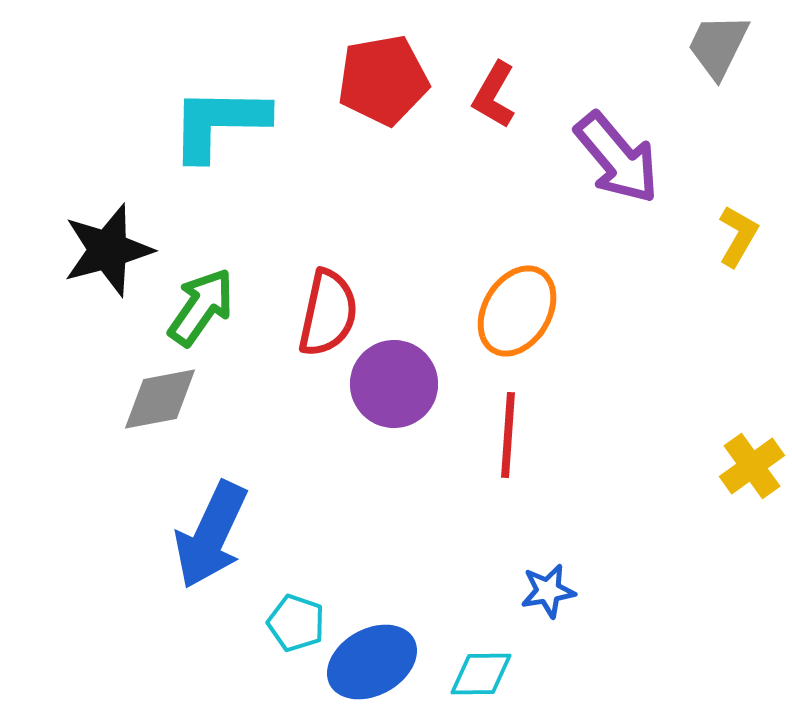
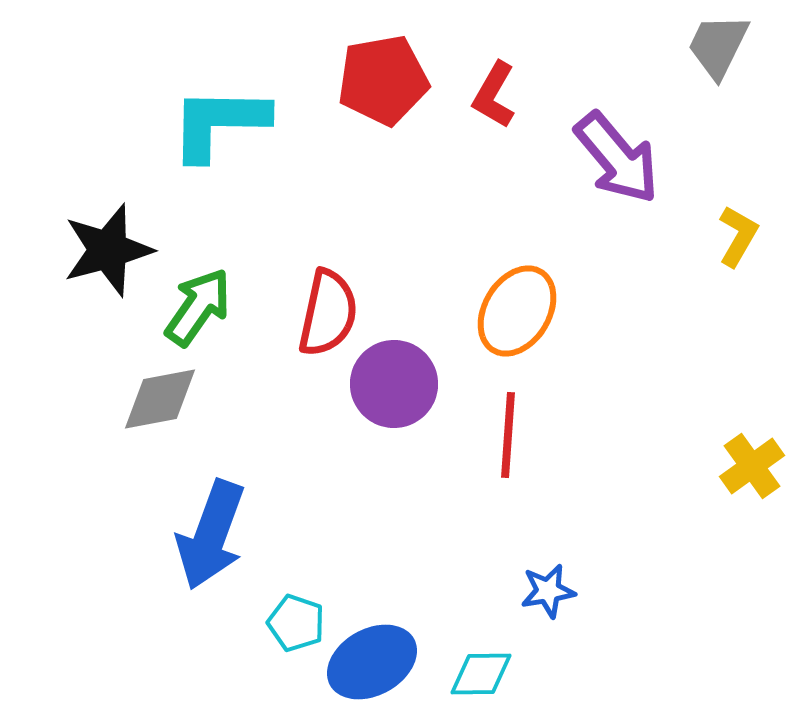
green arrow: moved 3 px left
blue arrow: rotated 5 degrees counterclockwise
